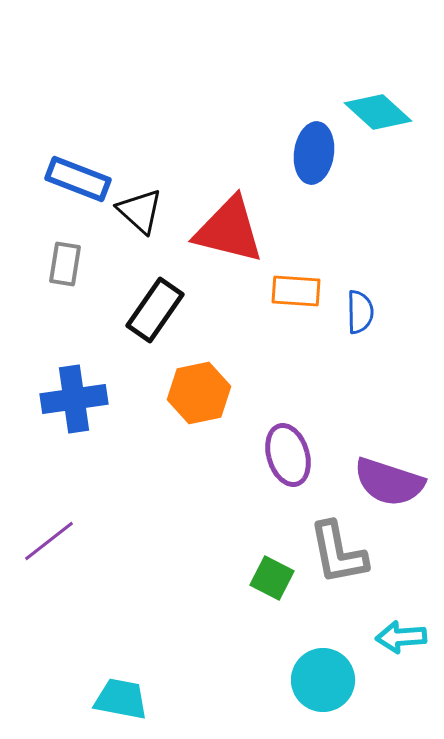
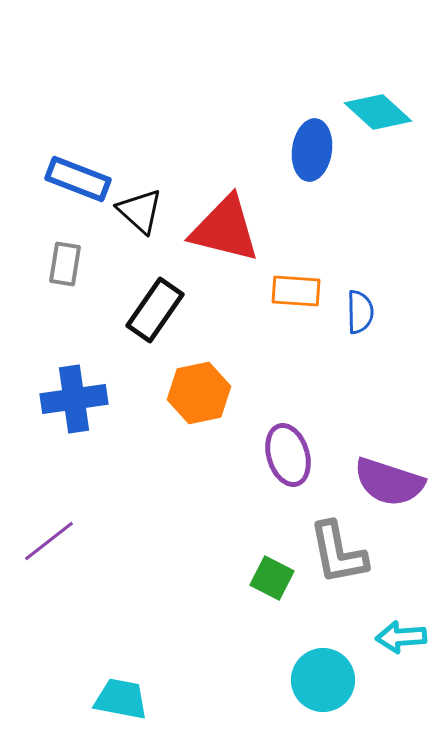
blue ellipse: moved 2 px left, 3 px up
red triangle: moved 4 px left, 1 px up
